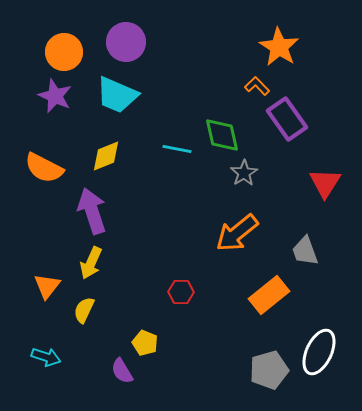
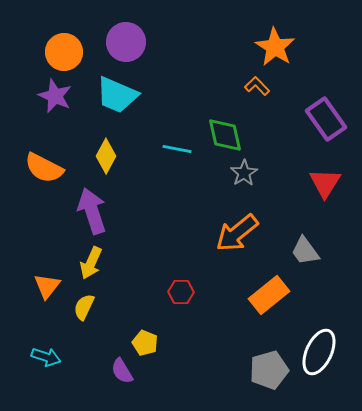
orange star: moved 4 px left
purple rectangle: moved 39 px right
green diamond: moved 3 px right
yellow diamond: rotated 40 degrees counterclockwise
gray trapezoid: rotated 16 degrees counterclockwise
yellow semicircle: moved 3 px up
